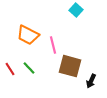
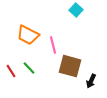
red line: moved 1 px right, 2 px down
